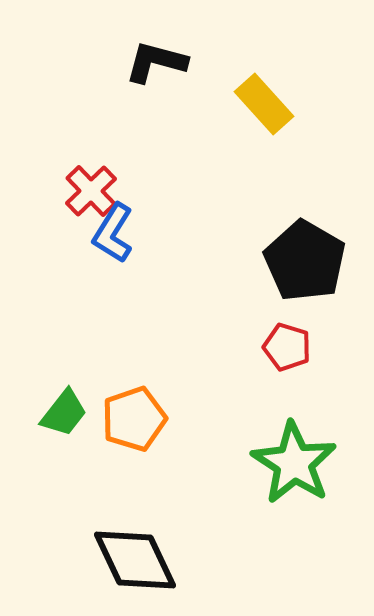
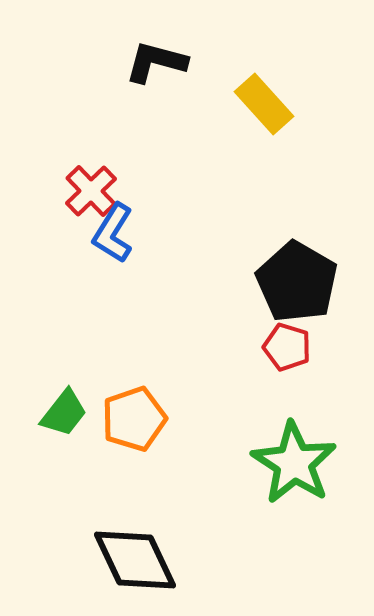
black pentagon: moved 8 px left, 21 px down
